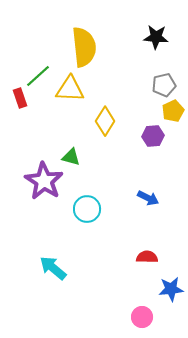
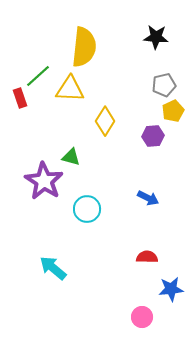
yellow semicircle: rotated 12 degrees clockwise
